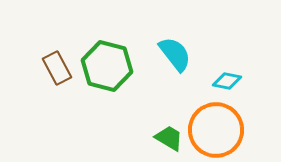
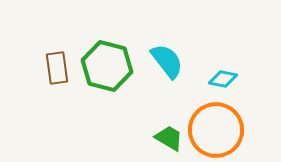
cyan semicircle: moved 8 px left, 7 px down
brown rectangle: rotated 20 degrees clockwise
cyan diamond: moved 4 px left, 2 px up
